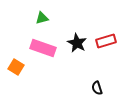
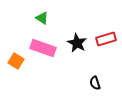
green triangle: rotated 48 degrees clockwise
red rectangle: moved 2 px up
orange square: moved 6 px up
black semicircle: moved 2 px left, 5 px up
